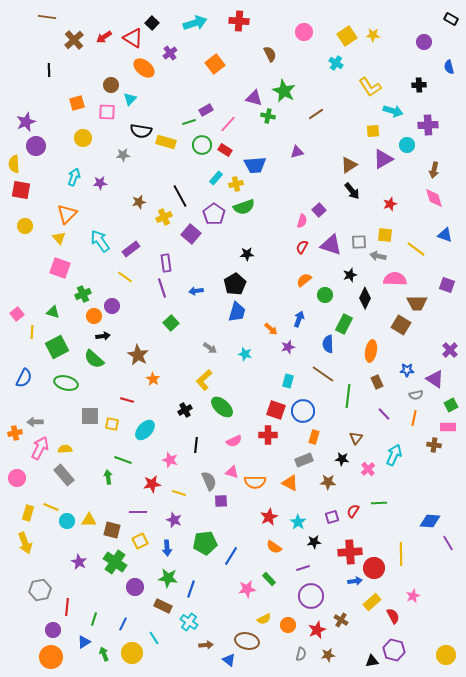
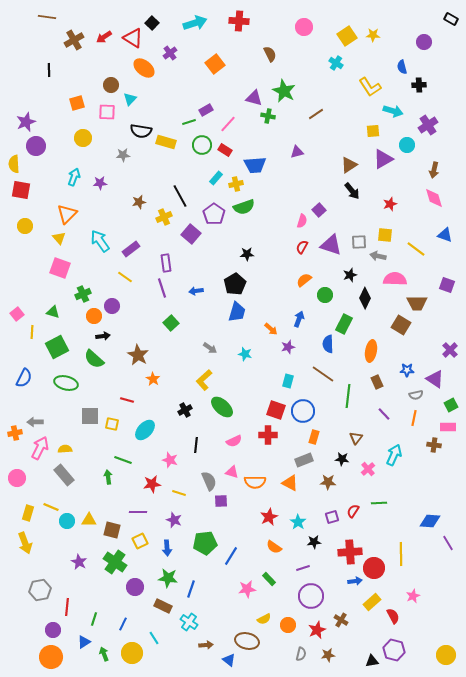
pink circle at (304, 32): moved 5 px up
brown cross at (74, 40): rotated 12 degrees clockwise
blue semicircle at (449, 67): moved 47 px left
purple cross at (428, 125): rotated 30 degrees counterclockwise
